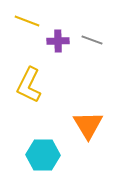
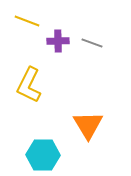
gray line: moved 3 px down
